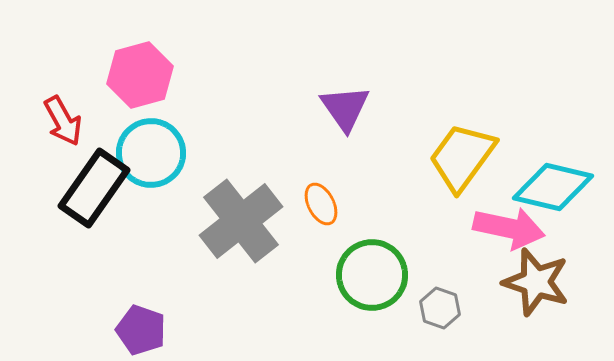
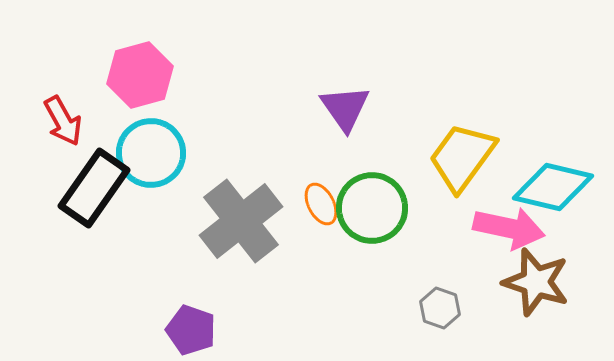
green circle: moved 67 px up
purple pentagon: moved 50 px right
